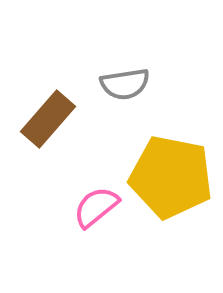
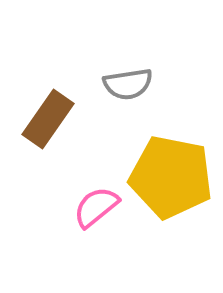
gray semicircle: moved 3 px right
brown rectangle: rotated 6 degrees counterclockwise
